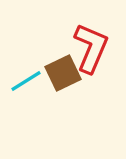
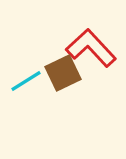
red L-shape: rotated 66 degrees counterclockwise
